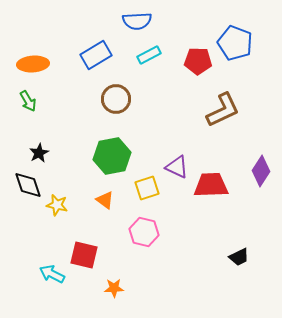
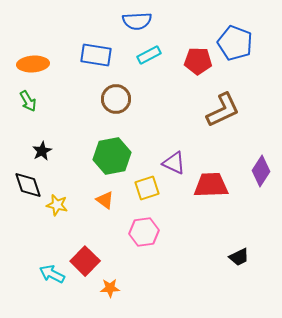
blue rectangle: rotated 40 degrees clockwise
black star: moved 3 px right, 2 px up
purple triangle: moved 3 px left, 4 px up
pink hexagon: rotated 20 degrees counterclockwise
red square: moved 1 px right, 6 px down; rotated 32 degrees clockwise
orange star: moved 4 px left
